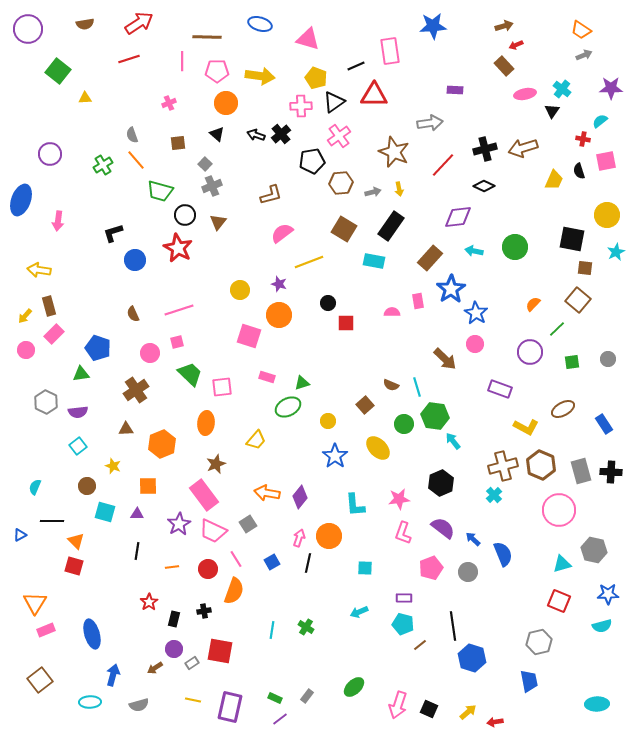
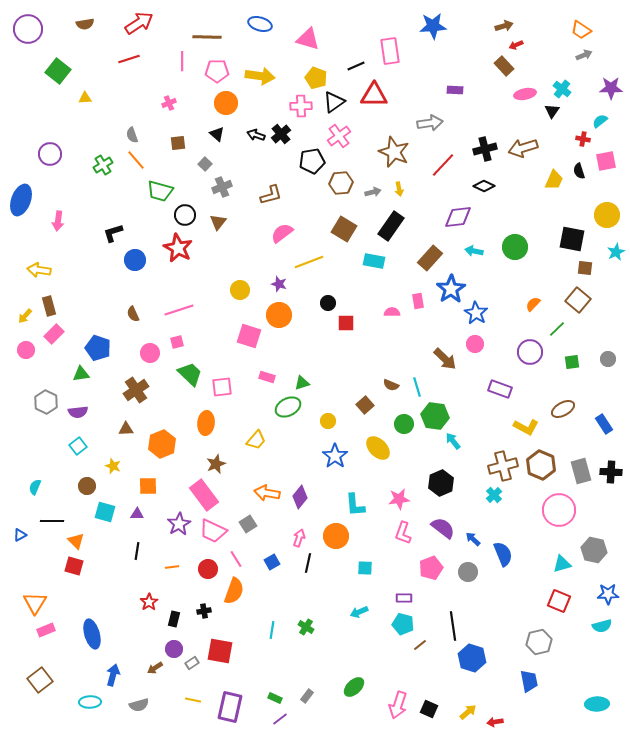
gray cross at (212, 186): moved 10 px right, 1 px down
orange circle at (329, 536): moved 7 px right
